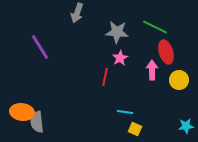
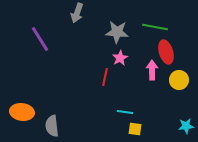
green line: rotated 15 degrees counterclockwise
purple line: moved 8 px up
gray semicircle: moved 15 px right, 4 px down
yellow square: rotated 16 degrees counterclockwise
